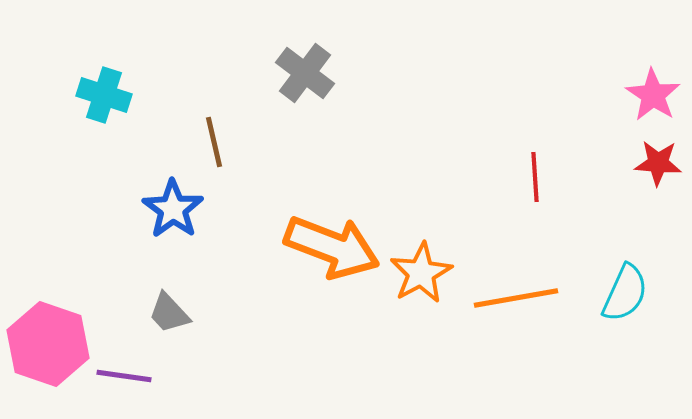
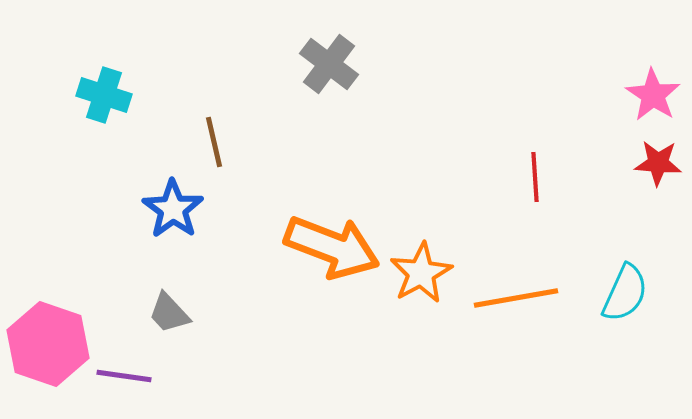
gray cross: moved 24 px right, 9 px up
